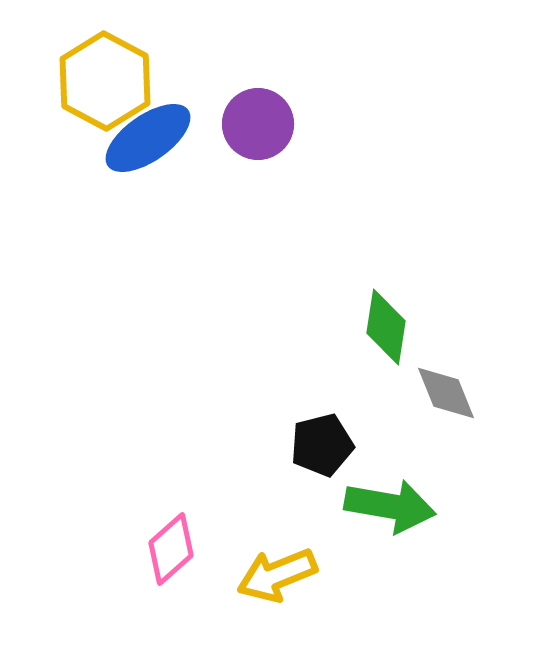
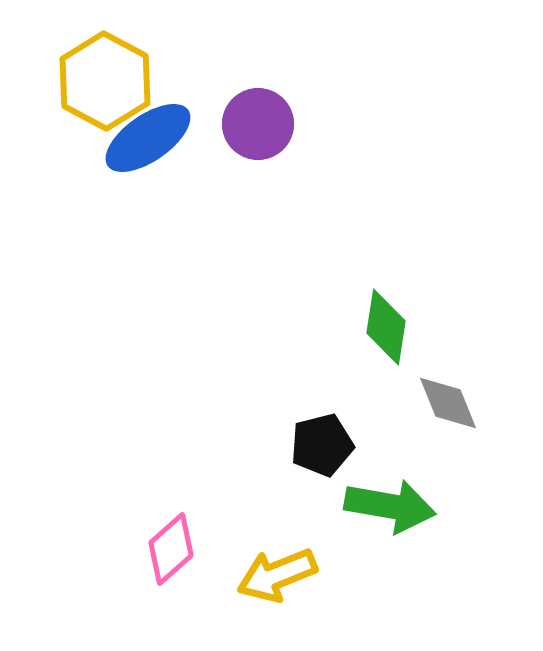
gray diamond: moved 2 px right, 10 px down
